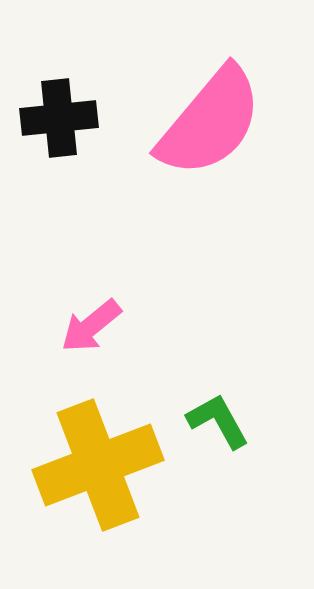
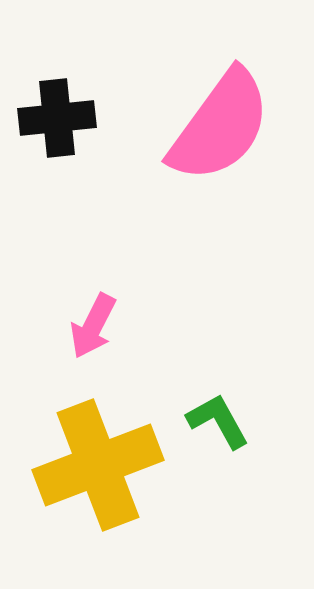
black cross: moved 2 px left
pink semicircle: moved 10 px right, 4 px down; rotated 4 degrees counterclockwise
pink arrow: moved 2 px right; rotated 24 degrees counterclockwise
